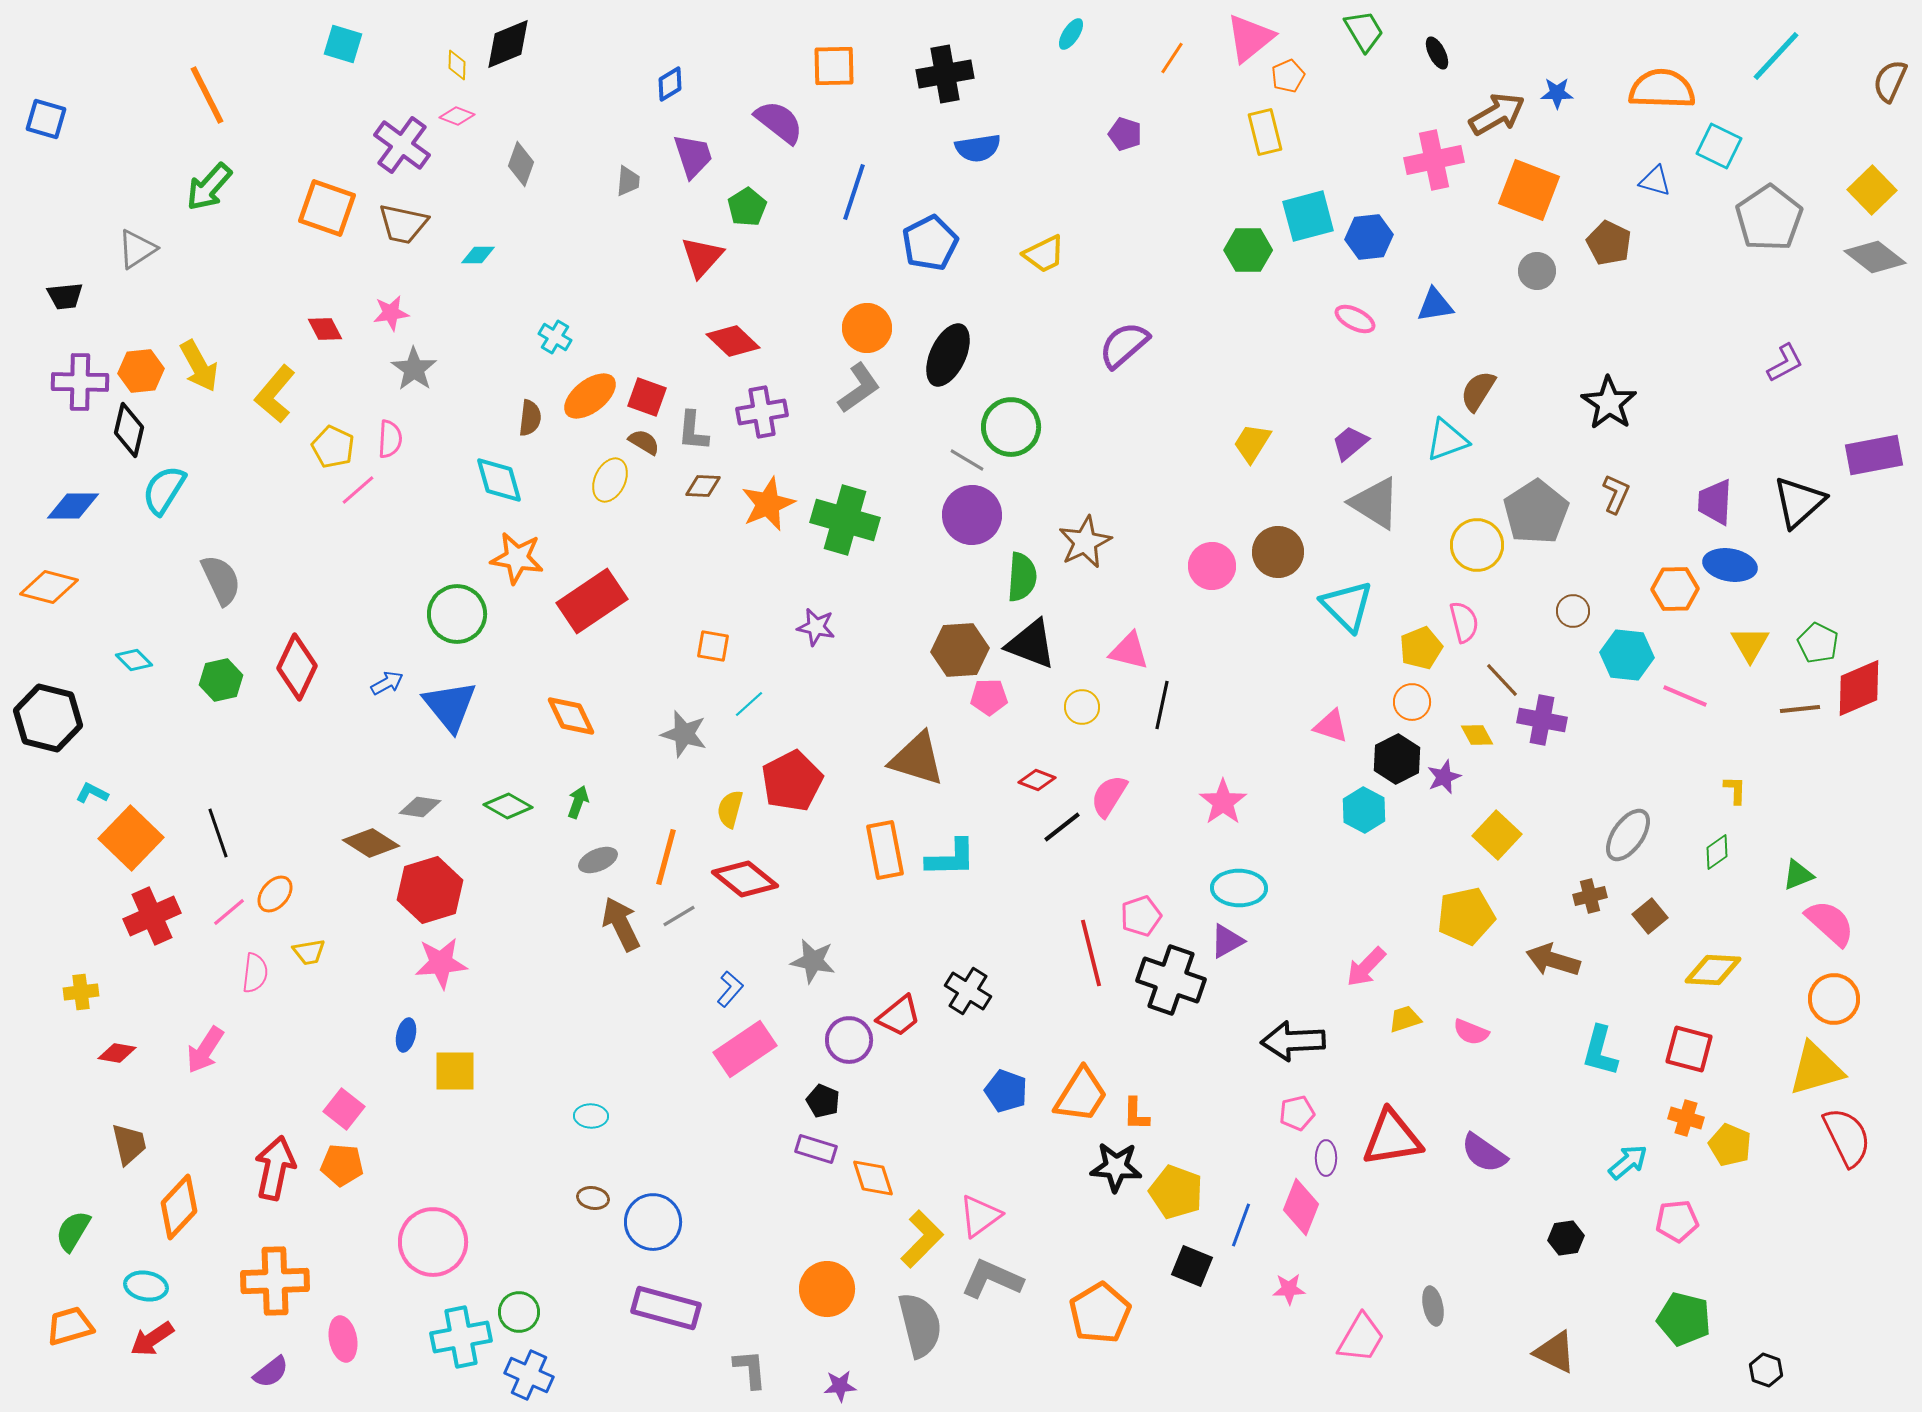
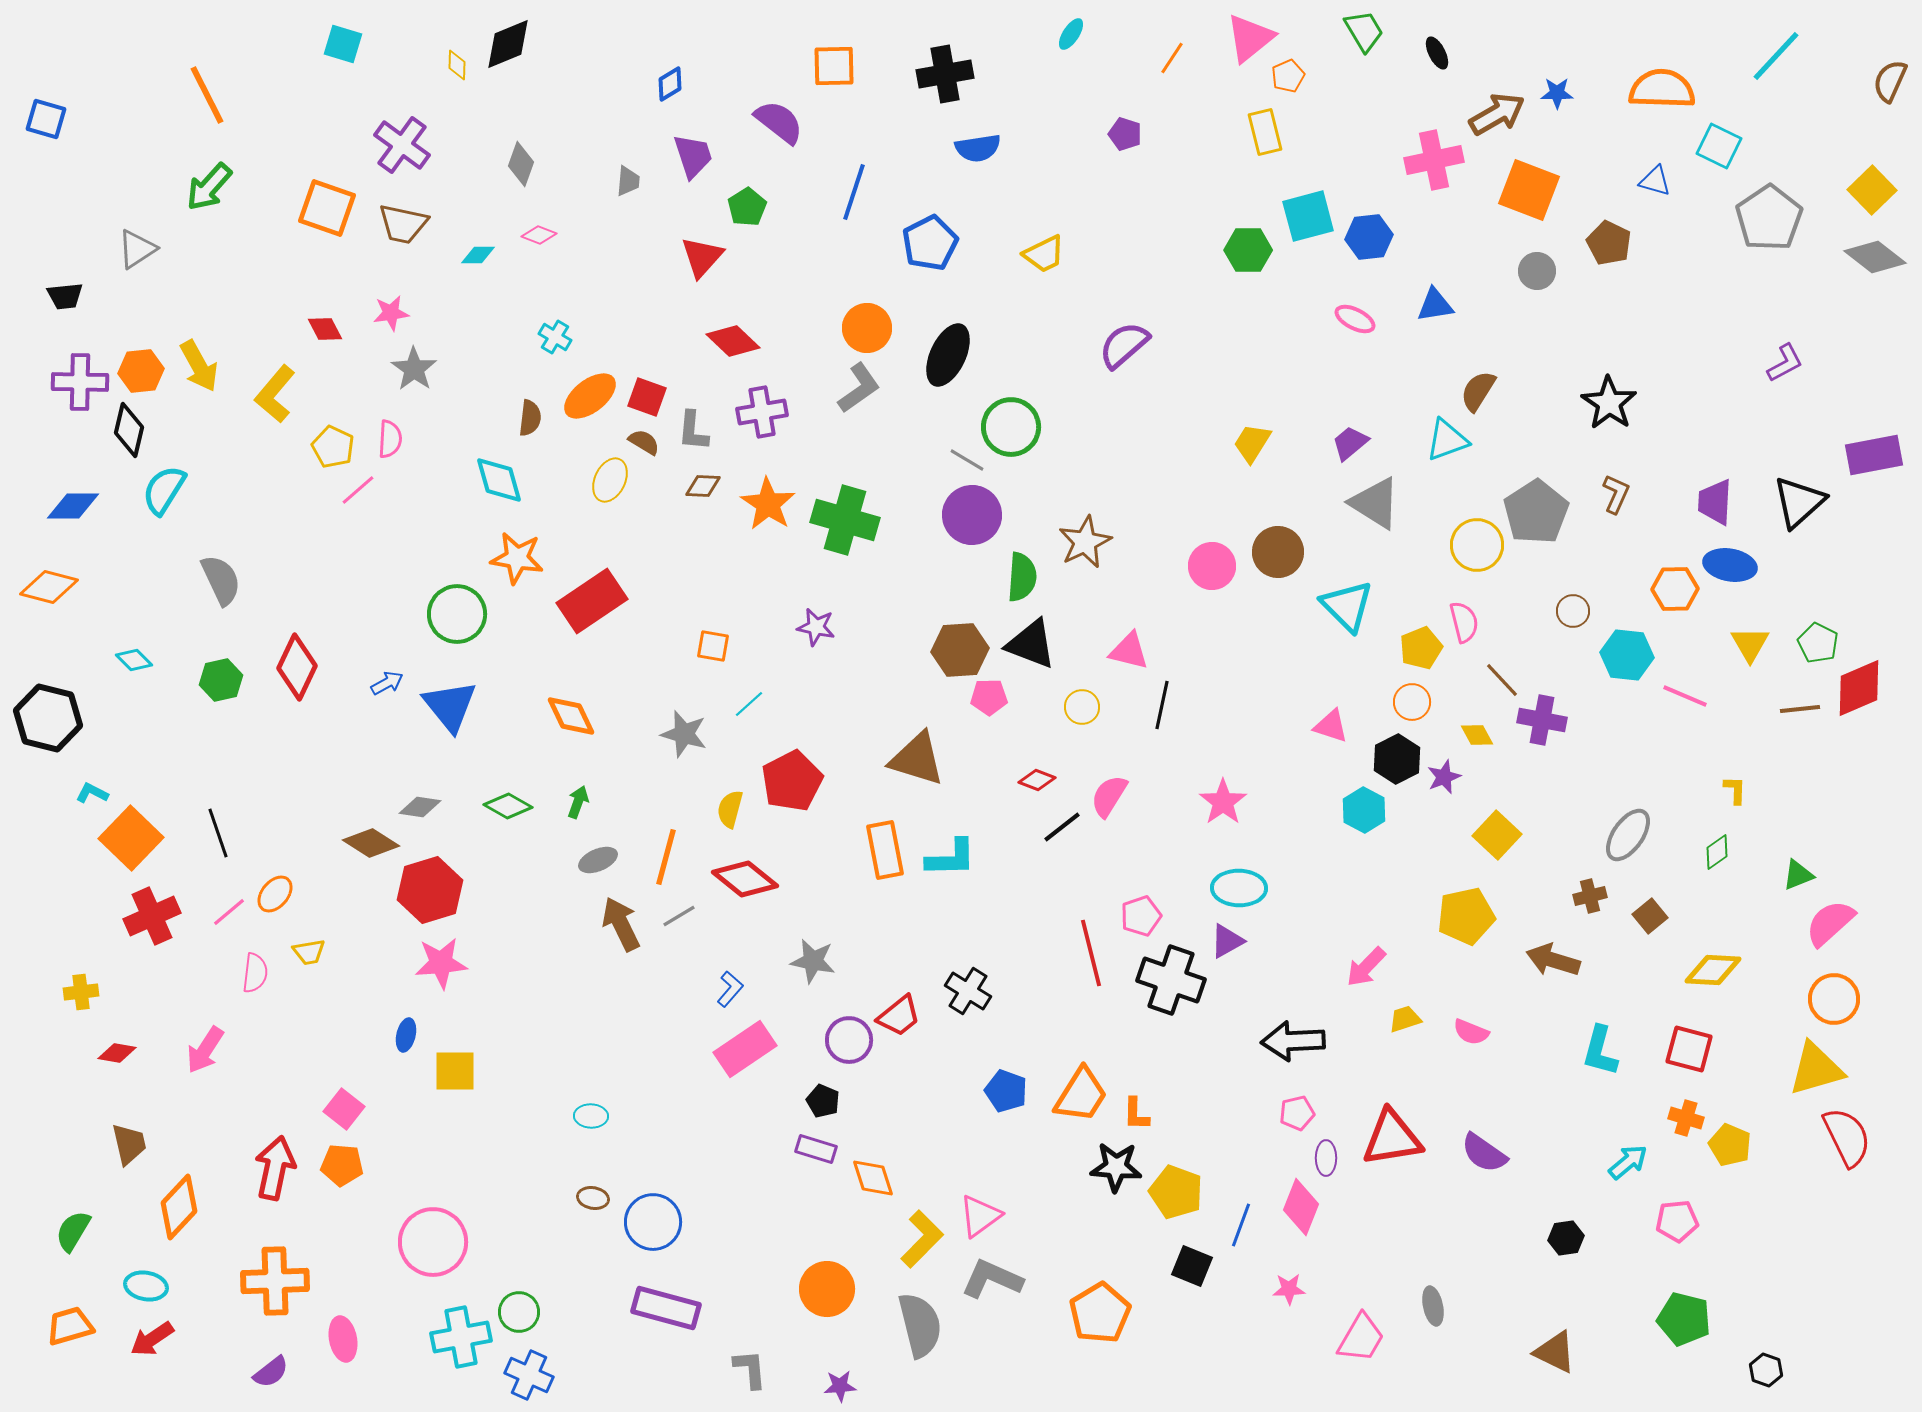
pink diamond at (457, 116): moved 82 px right, 119 px down
orange star at (768, 504): rotated 16 degrees counterclockwise
pink semicircle at (1830, 923): rotated 84 degrees counterclockwise
